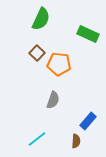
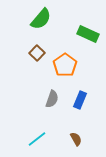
green semicircle: rotated 15 degrees clockwise
orange pentagon: moved 6 px right, 1 px down; rotated 30 degrees clockwise
gray semicircle: moved 1 px left, 1 px up
blue rectangle: moved 8 px left, 21 px up; rotated 18 degrees counterclockwise
brown semicircle: moved 2 px up; rotated 32 degrees counterclockwise
